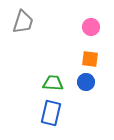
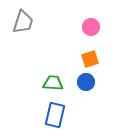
orange square: rotated 24 degrees counterclockwise
blue rectangle: moved 4 px right, 2 px down
